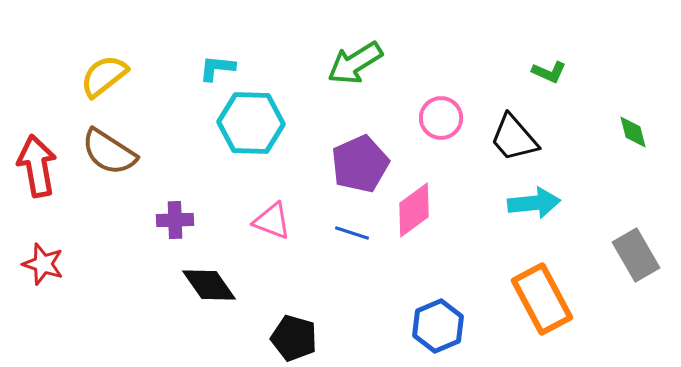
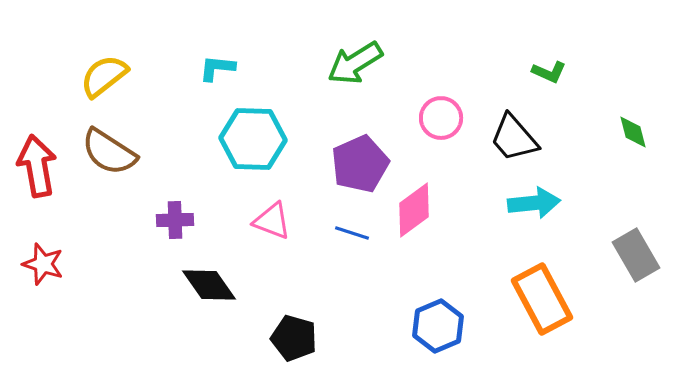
cyan hexagon: moved 2 px right, 16 px down
